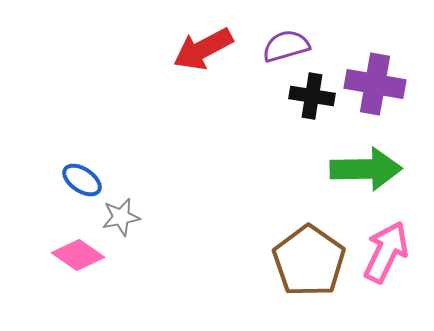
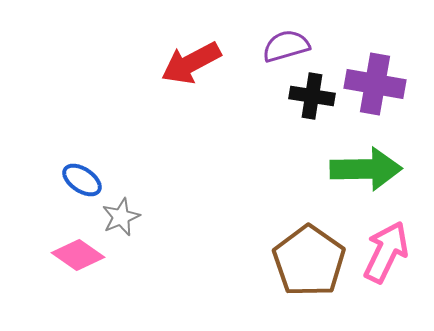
red arrow: moved 12 px left, 14 px down
gray star: rotated 12 degrees counterclockwise
